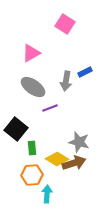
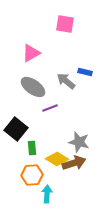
pink square: rotated 24 degrees counterclockwise
blue rectangle: rotated 40 degrees clockwise
gray arrow: rotated 120 degrees clockwise
